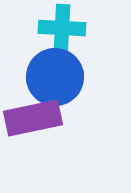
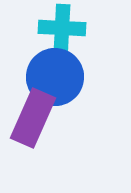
purple rectangle: rotated 54 degrees counterclockwise
